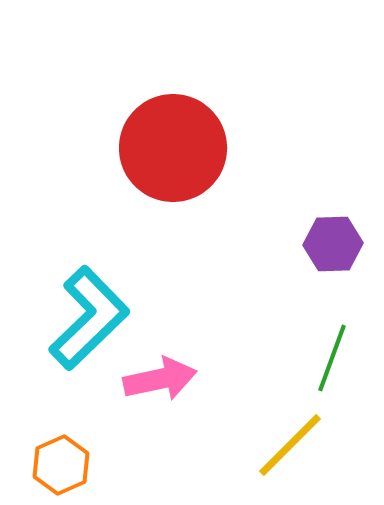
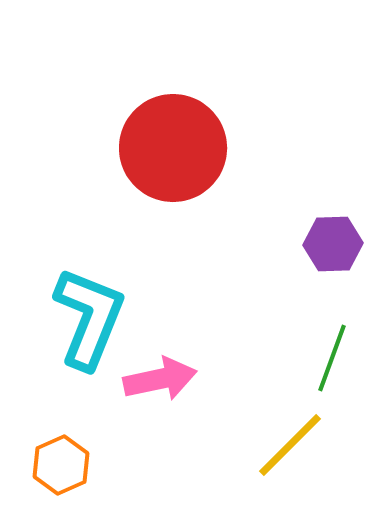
cyan L-shape: rotated 24 degrees counterclockwise
